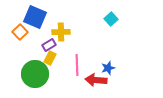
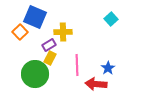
yellow cross: moved 2 px right
blue star: rotated 16 degrees counterclockwise
red arrow: moved 4 px down
